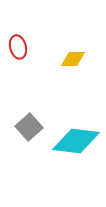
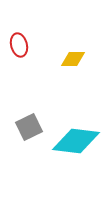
red ellipse: moved 1 px right, 2 px up
gray square: rotated 16 degrees clockwise
